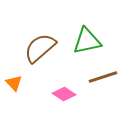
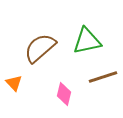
pink diamond: rotated 70 degrees clockwise
